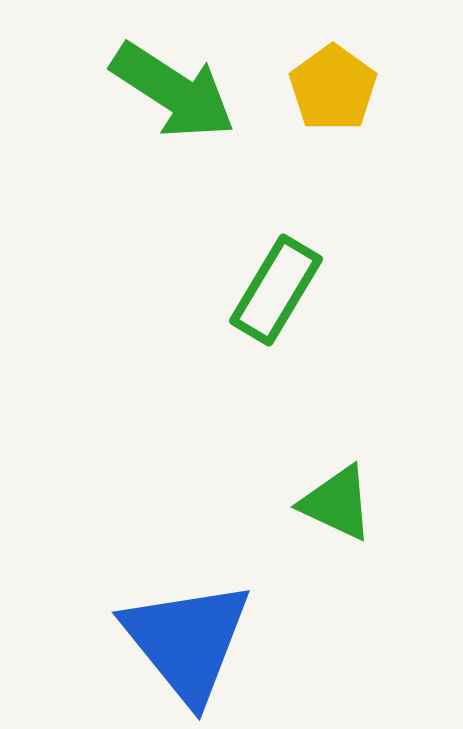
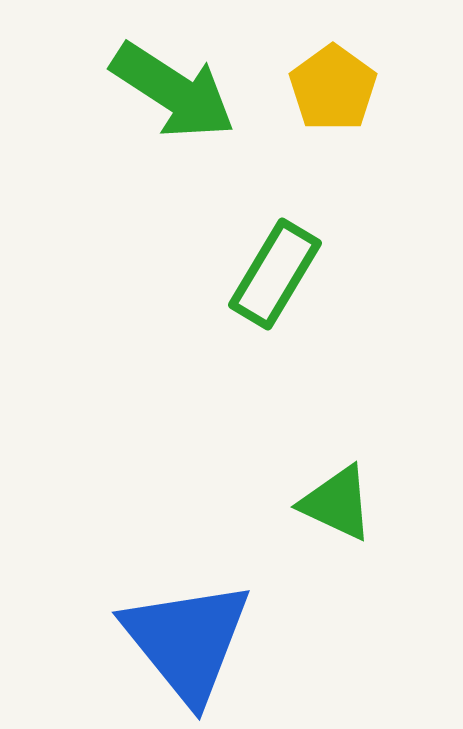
green rectangle: moved 1 px left, 16 px up
